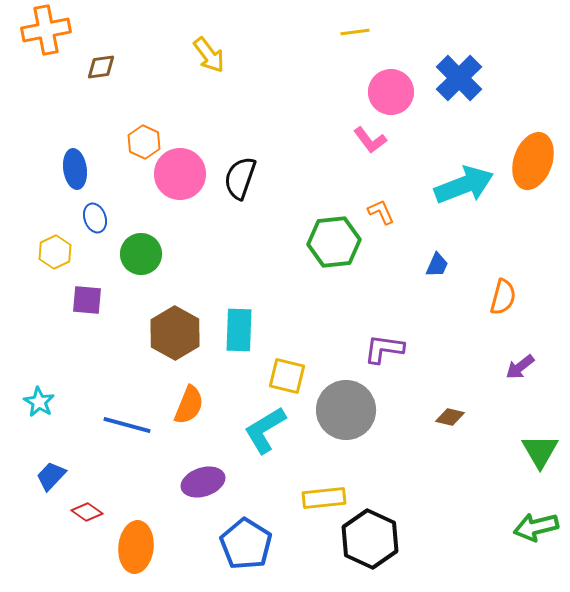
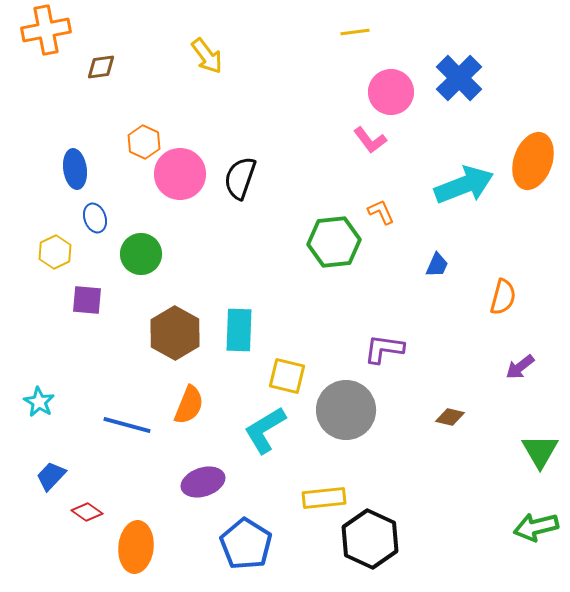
yellow arrow at (209, 55): moved 2 px left, 1 px down
